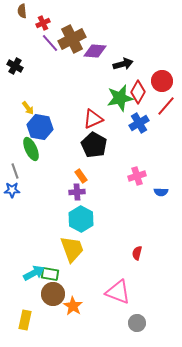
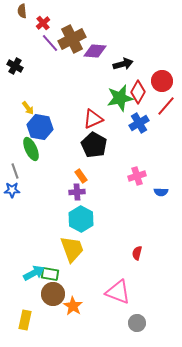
red cross: rotated 16 degrees counterclockwise
